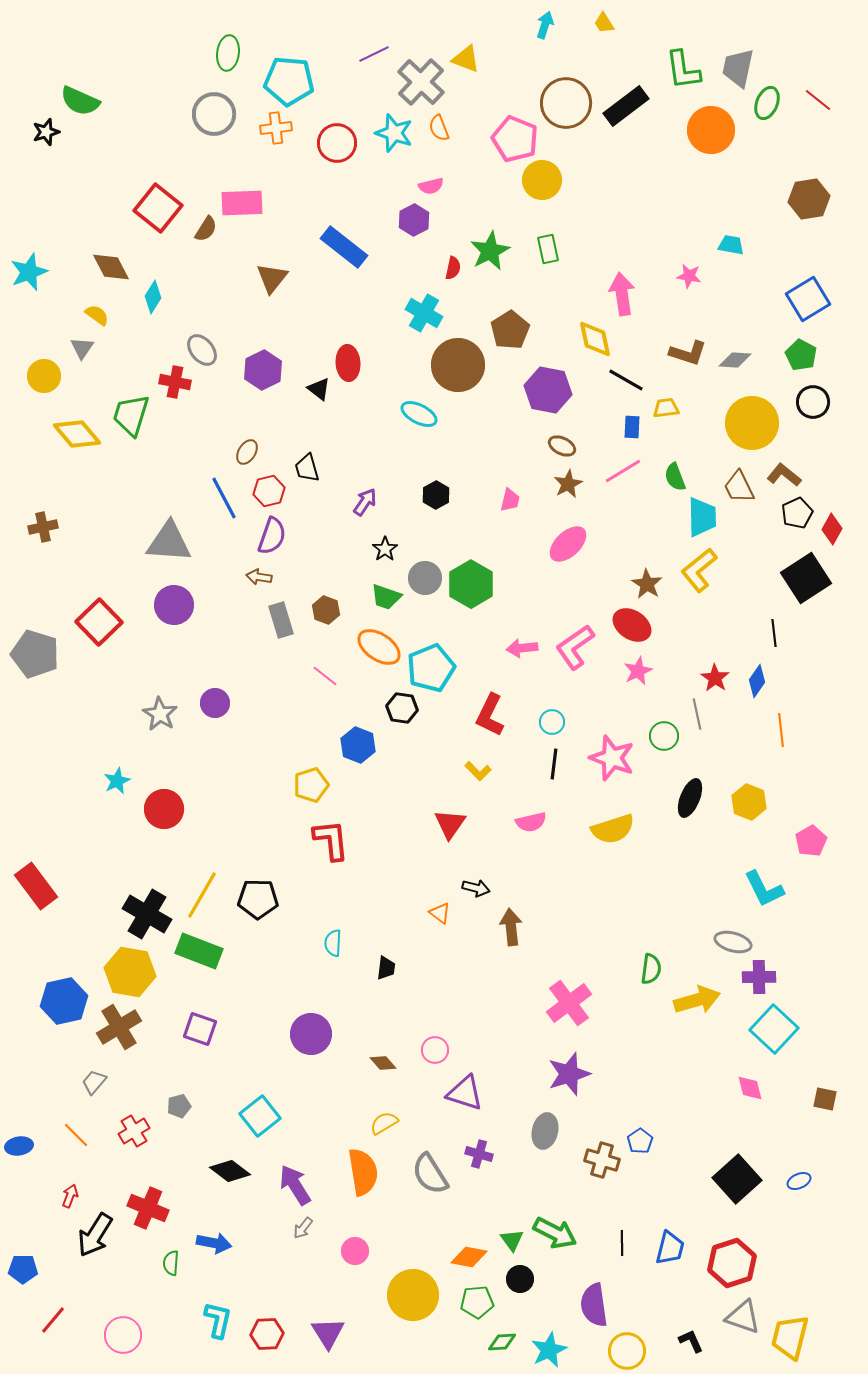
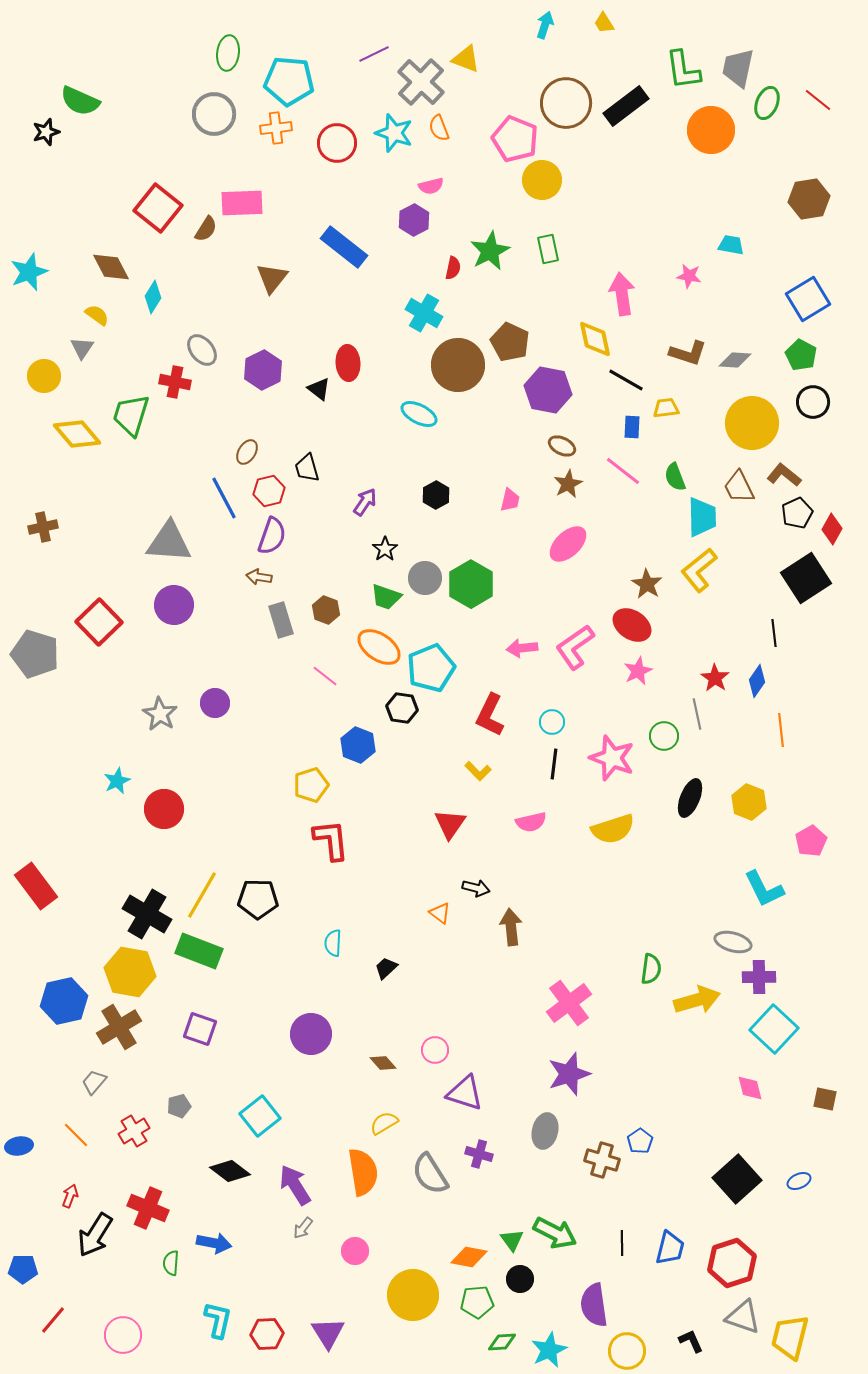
brown pentagon at (510, 330): moved 12 px down; rotated 15 degrees counterclockwise
pink line at (623, 471): rotated 69 degrees clockwise
black trapezoid at (386, 968): rotated 140 degrees counterclockwise
